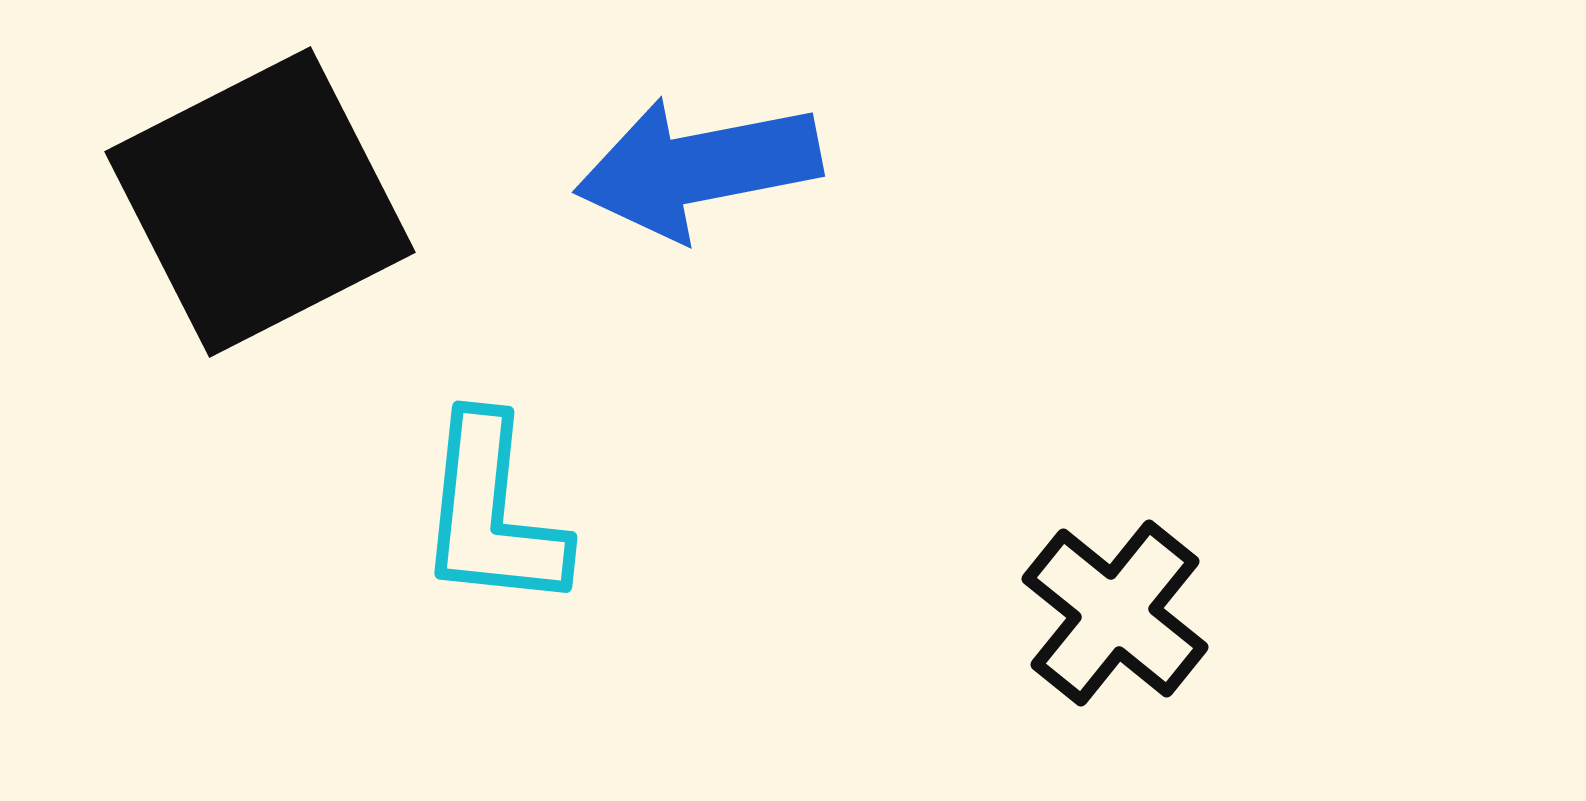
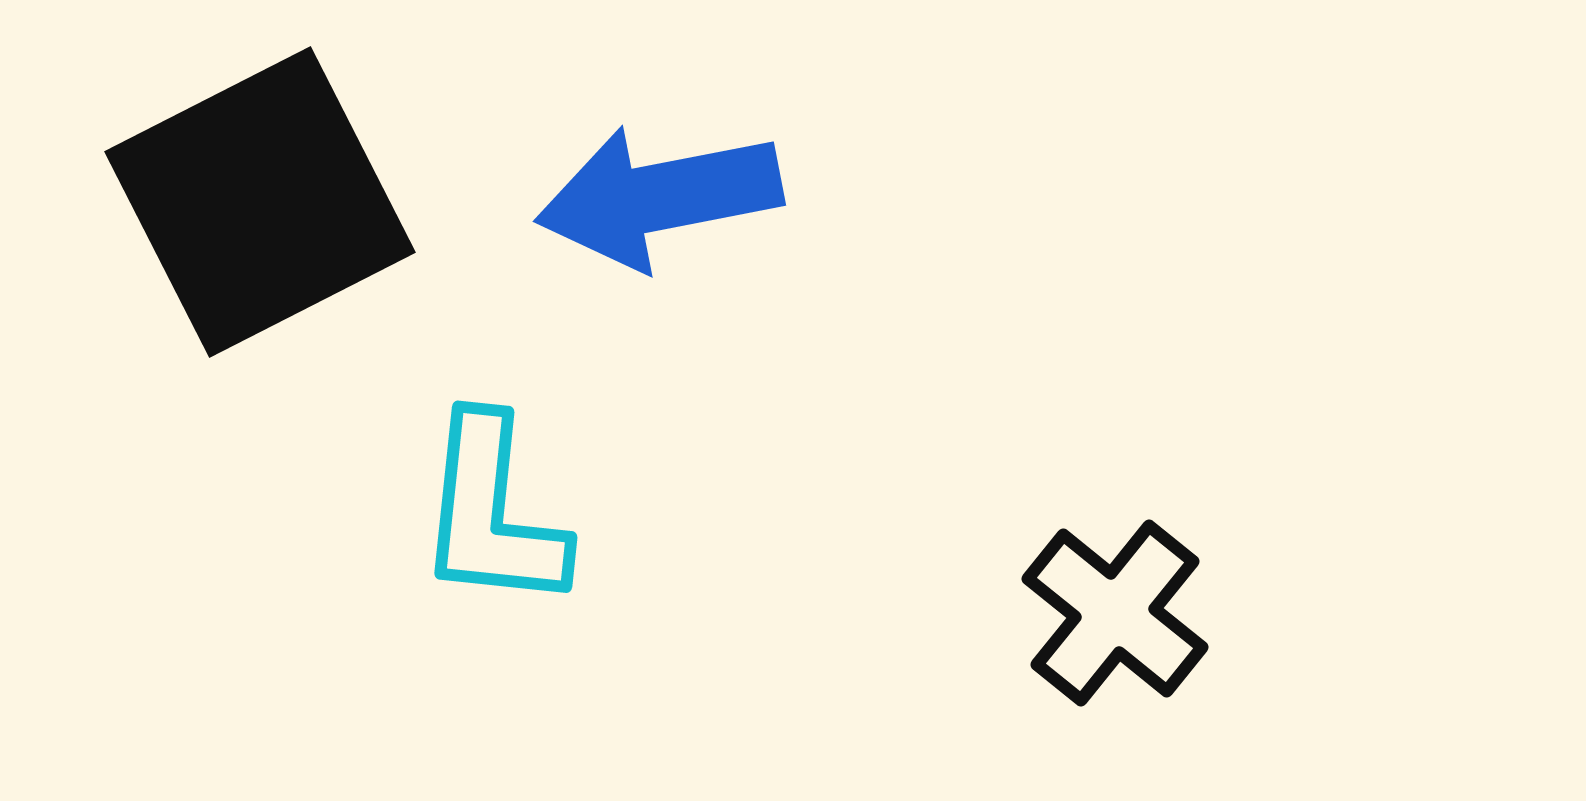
blue arrow: moved 39 px left, 29 px down
